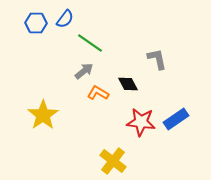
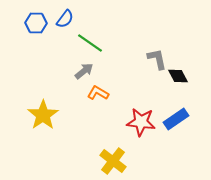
black diamond: moved 50 px right, 8 px up
